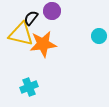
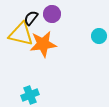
purple circle: moved 3 px down
cyan cross: moved 1 px right, 8 px down
